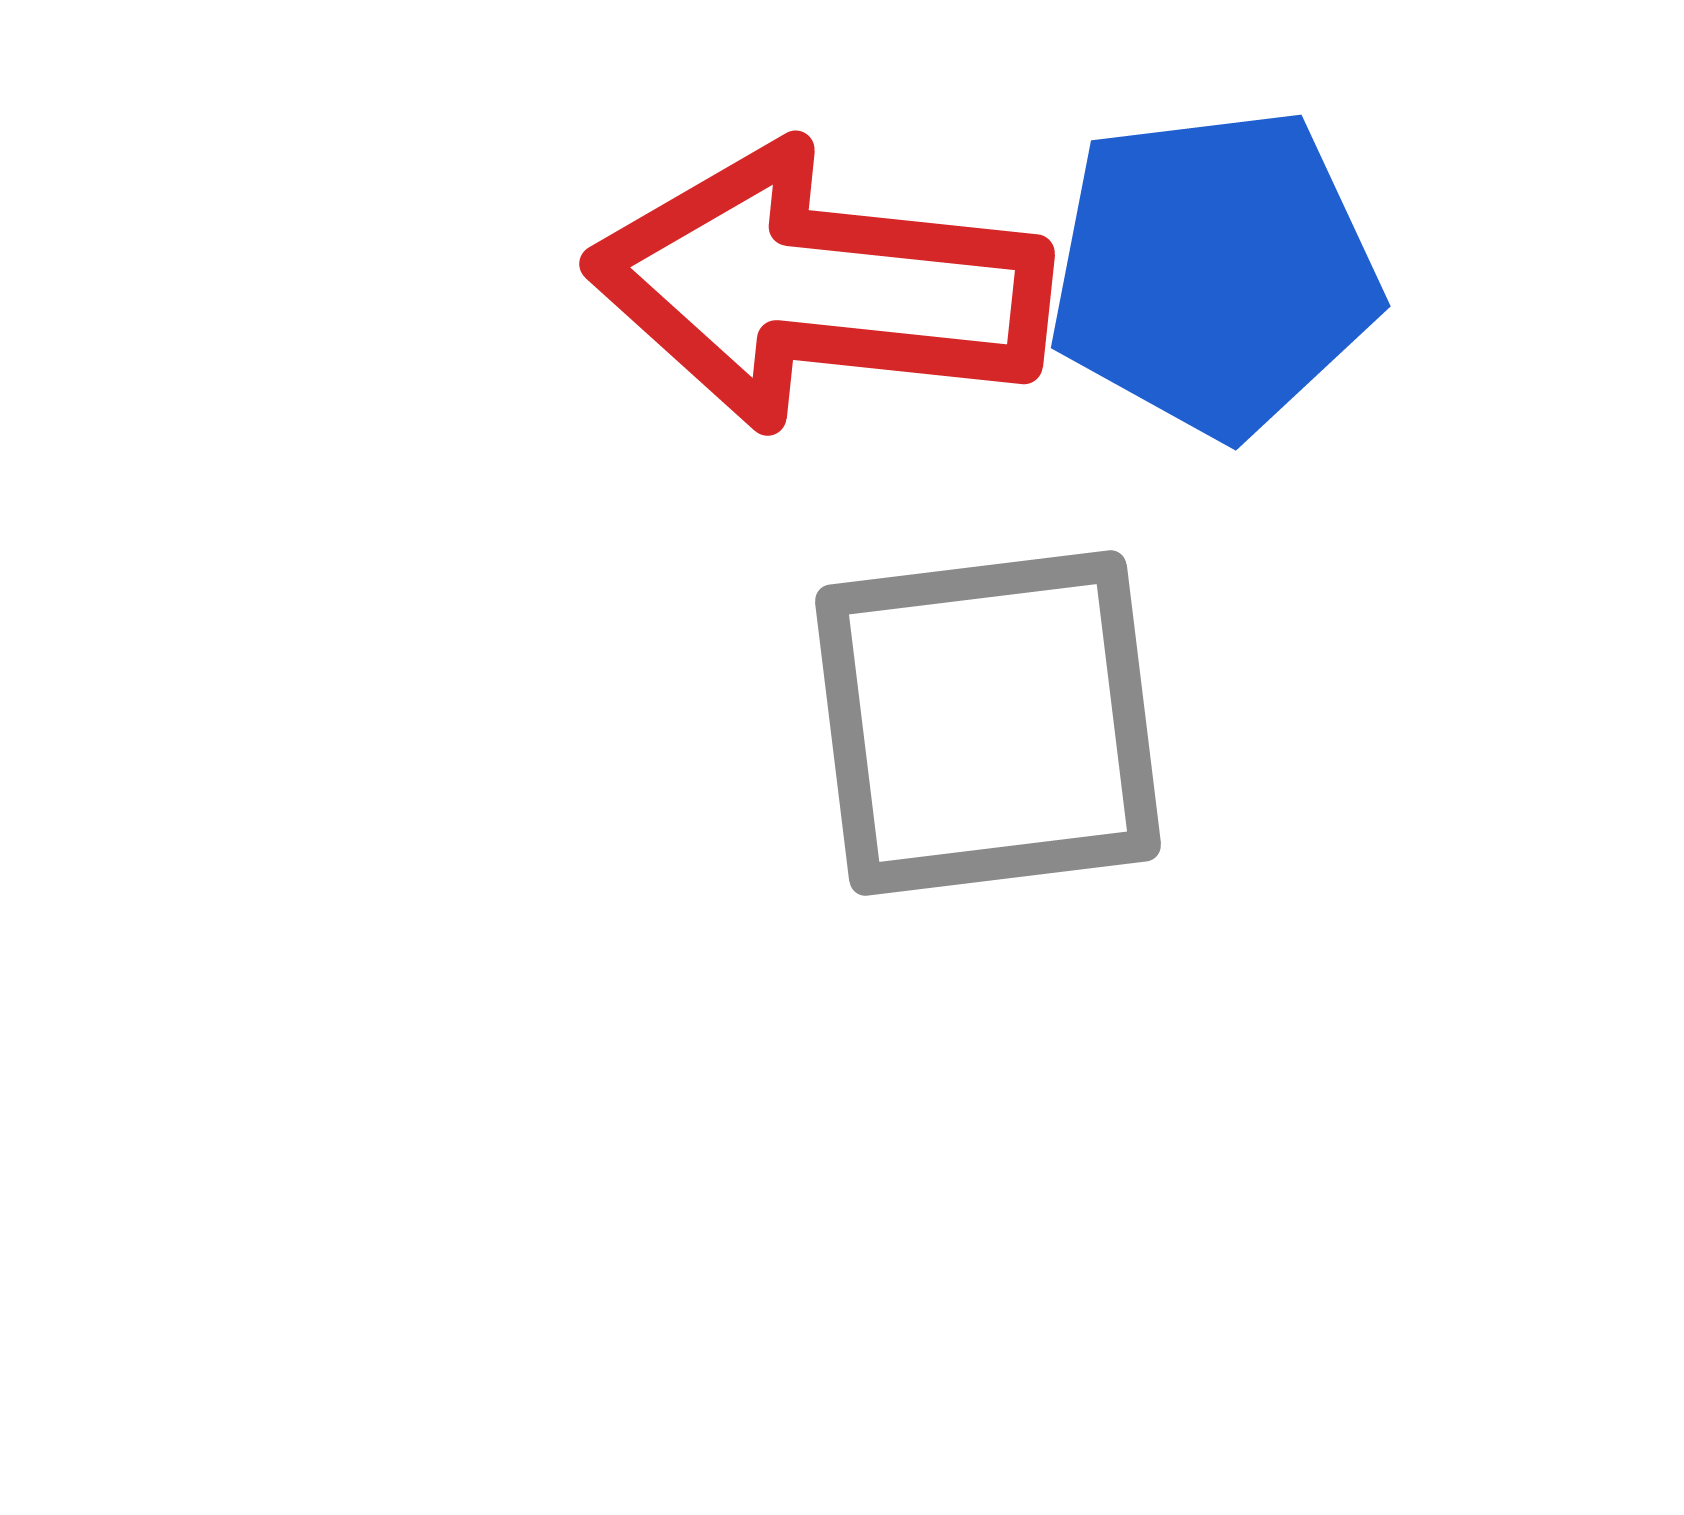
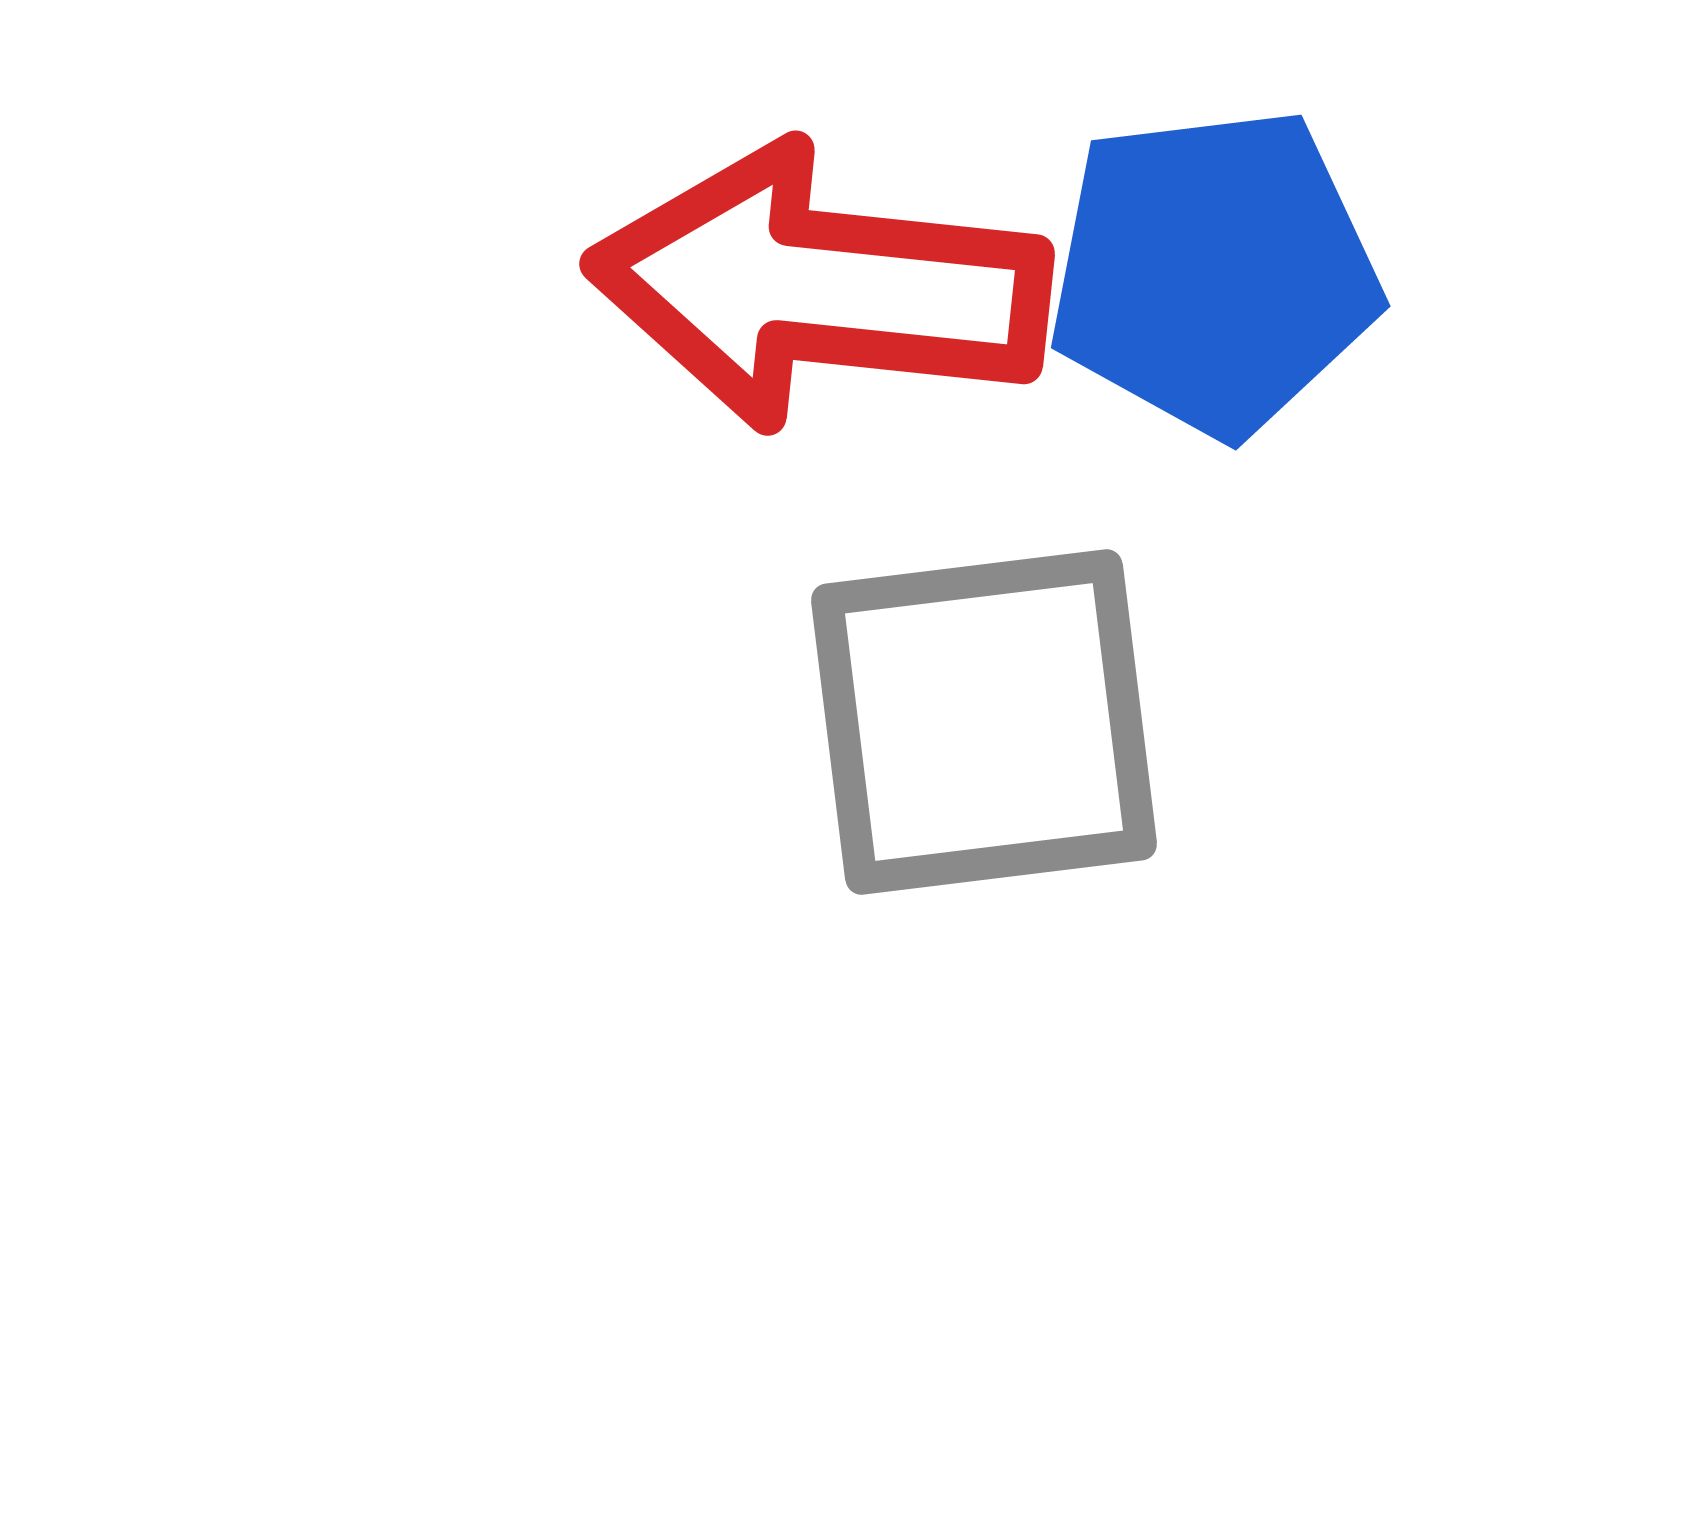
gray square: moved 4 px left, 1 px up
